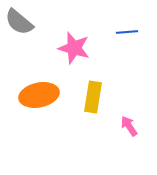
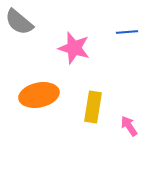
yellow rectangle: moved 10 px down
